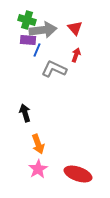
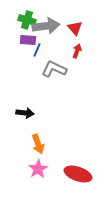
gray arrow: moved 3 px right, 4 px up
red arrow: moved 1 px right, 4 px up
black arrow: rotated 114 degrees clockwise
